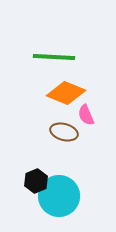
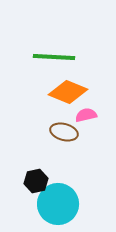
orange diamond: moved 2 px right, 1 px up
pink semicircle: rotated 100 degrees clockwise
black hexagon: rotated 10 degrees clockwise
cyan circle: moved 1 px left, 8 px down
